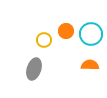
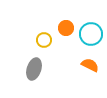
orange circle: moved 3 px up
orange semicircle: rotated 24 degrees clockwise
